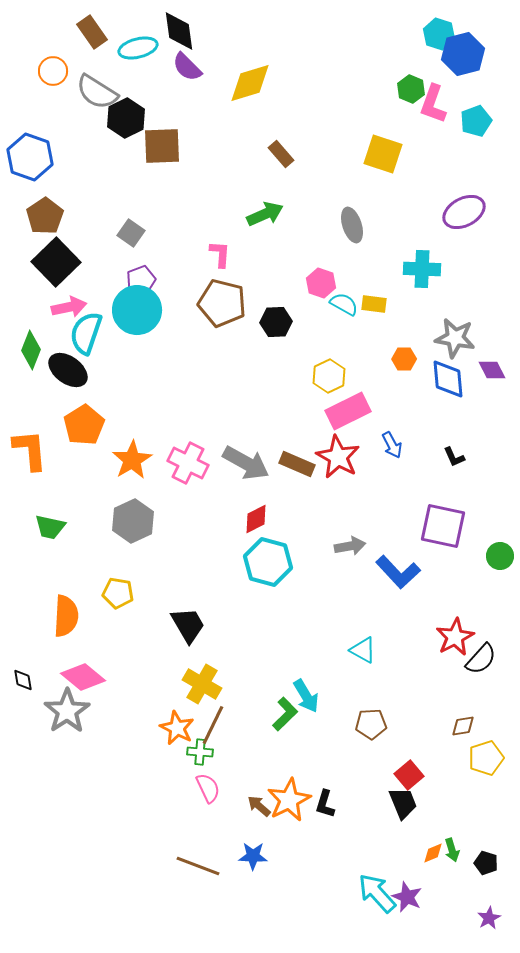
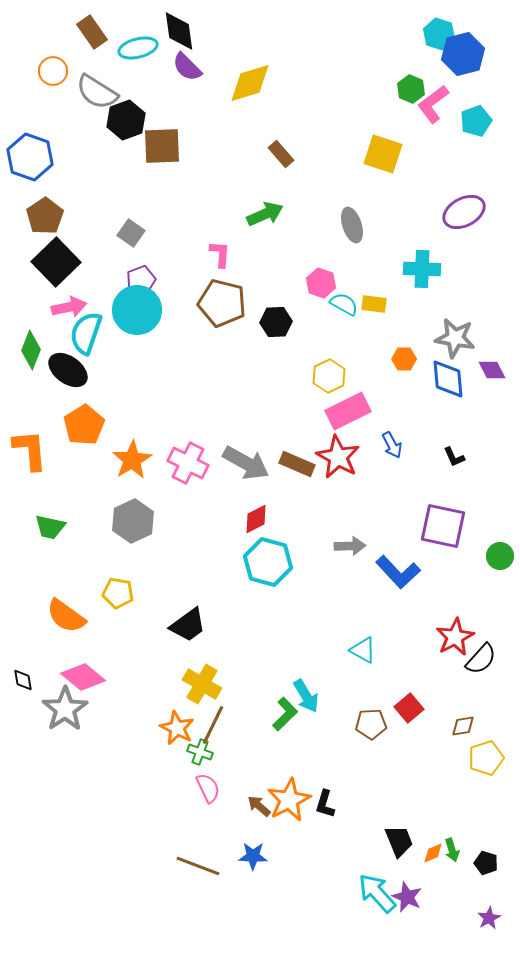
pink L-shape at (433, 104): rotated 33 degrees clockwise
black hexagon at (126, 118): moved 2 px down; rotated 6 degrees clockwise
gray arrow at (350, 546): rotated 8 degrees clockwise
orange semicircle at (66, 616): rotated 123 degrees clockwise
black trapezoid at (188, 625): rotated 84 degrees clockwise
gray star at (67, 711): moved 2 px left, 2 px up
green cross at (200, 752): rotated 15 degrees clockwise
red square at (409, 775): moved 67 px up
black trapezoid at (403, 803): moved 4 px left, 38 px down
